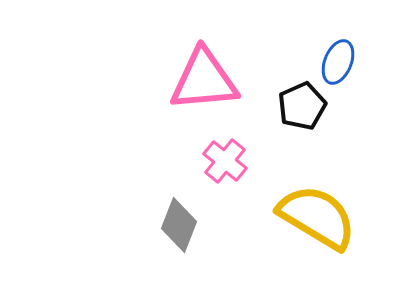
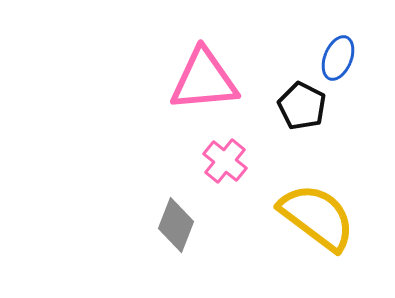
blue ellipse: moved 4 px up
black pentagon: rotated 21 degrees counterclockwise
yellow semicircle: rotated 6 degrees clockwise
gray diamond: moved 3 px left
